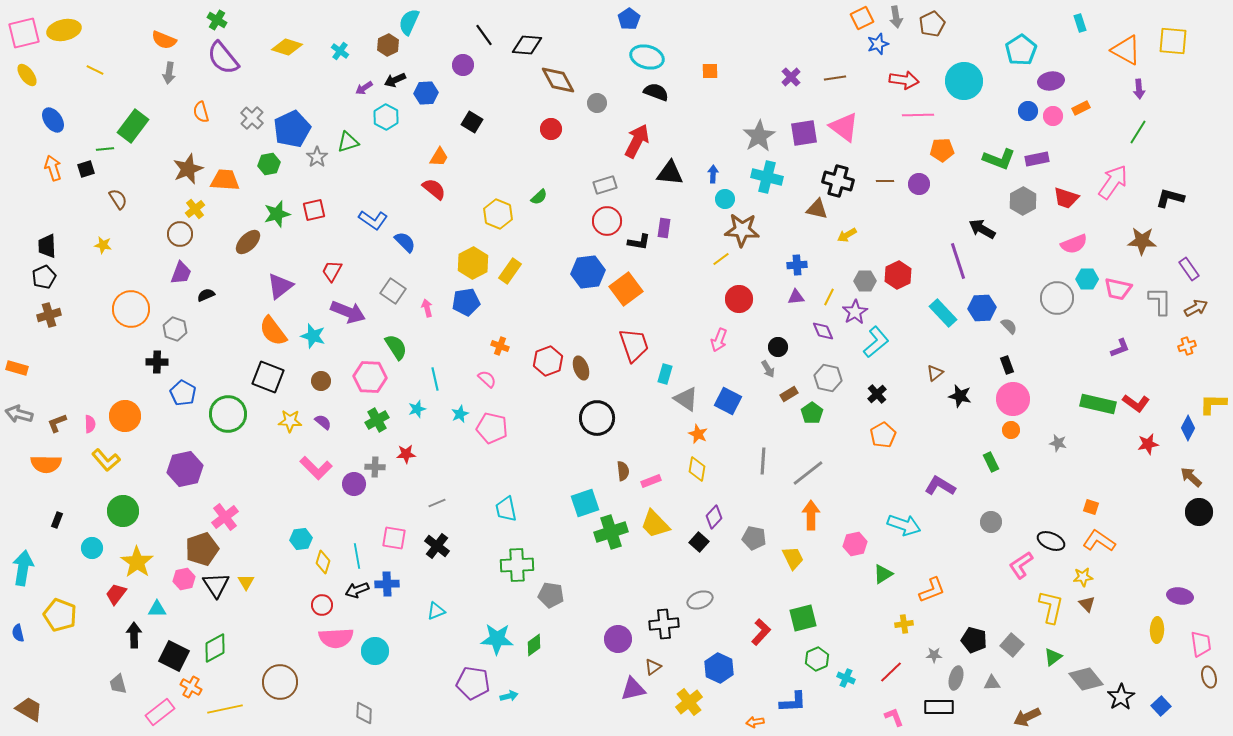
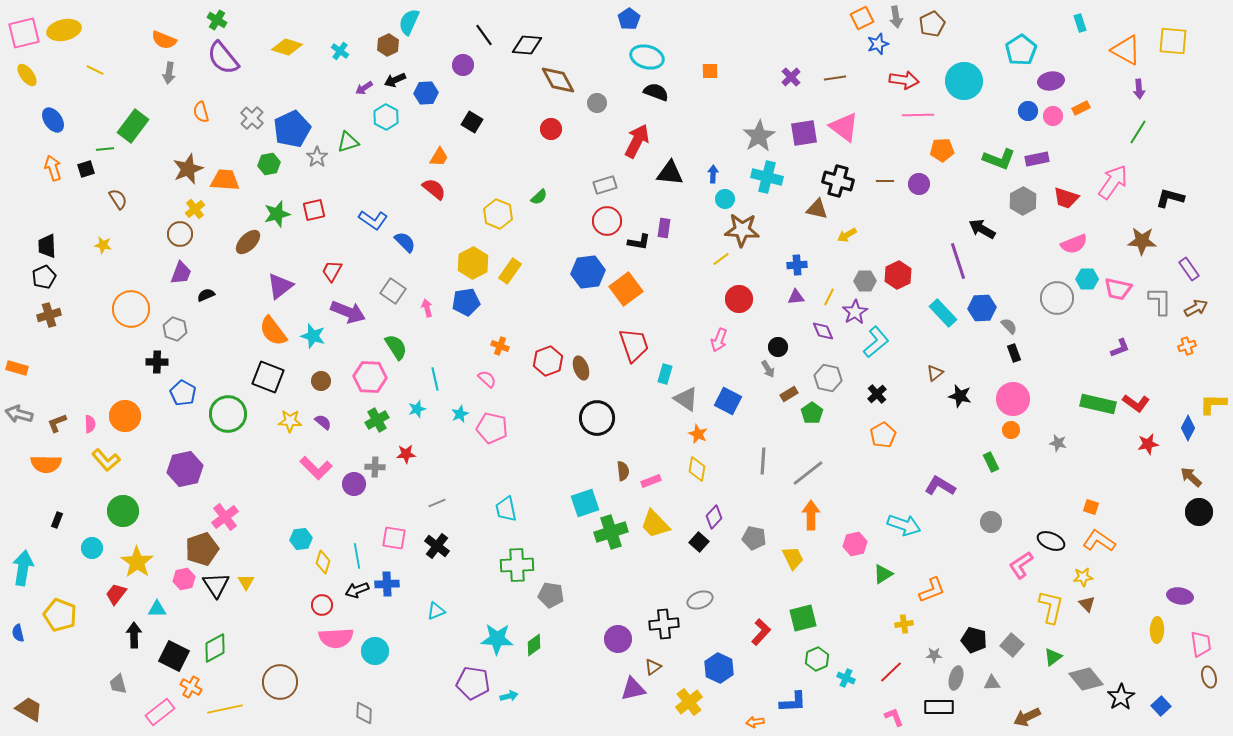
black rectangle at (1007, 365): moved 7 px right, 12 px up
